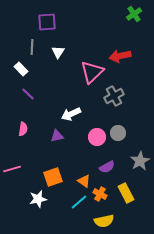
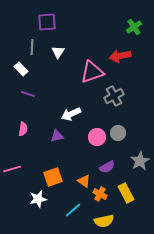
green cross: moved 13 px down
pink triangle: rotated 25 degrees clockwise
purple line: rotated 24 degrees counterclockwise
cyan line: moved 6 px left, 8 px down
